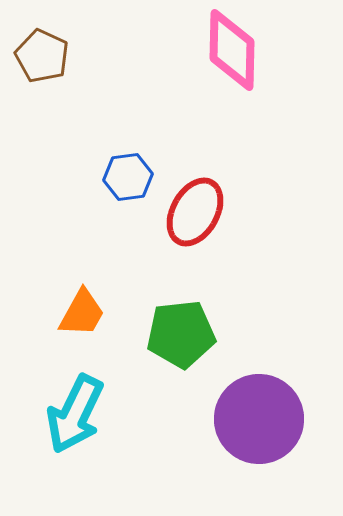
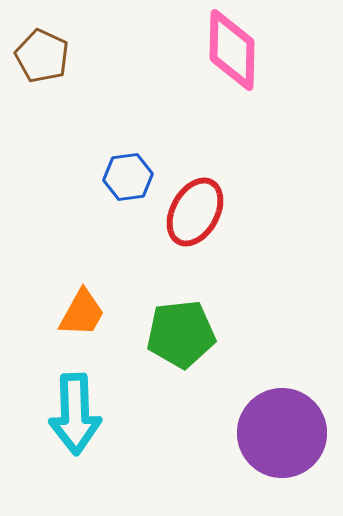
cyan arrow: rotated 28 degrees counterclockwise
purple circle: moved 23 px right, 14 px down
